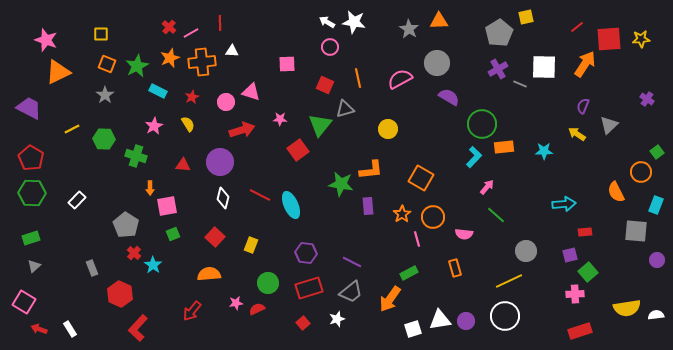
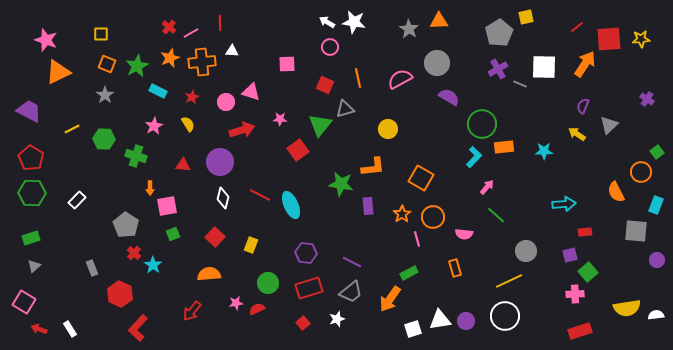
purple trapezoid at (29, 108): moved 3 px down
orange L-shape at (371, 170): moved 2 px right, 3 px up
